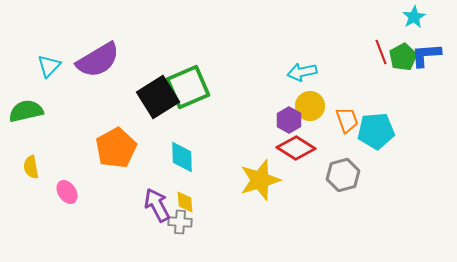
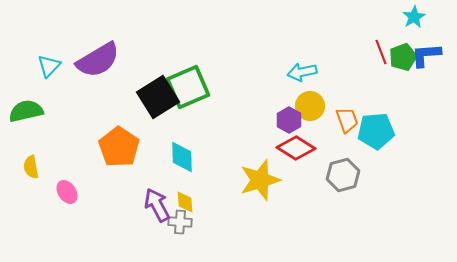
green pentagon: rotated 8 degrees clockwise
orange pentagon: moved 3 px right, 1 px up; rotated 9 degrees counterclockwise
